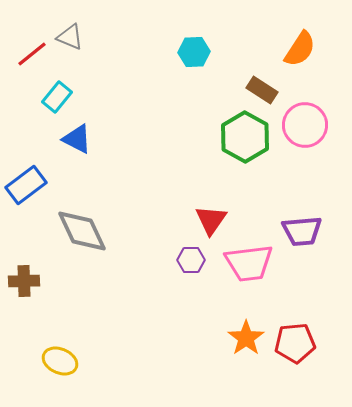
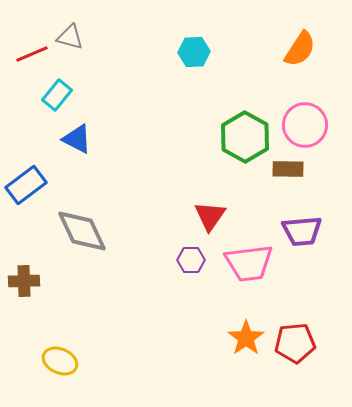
gray triangle: rotated 8 degrees counterclockwise
red line: rotated 16 degrees clockwise
brown rectangle: moved 26 px right, 79 px down; rotated 32 degrees counterclockwise
cyan rectangle: moved 2 px up
red triangle: moved 1 px left, 4 px up
